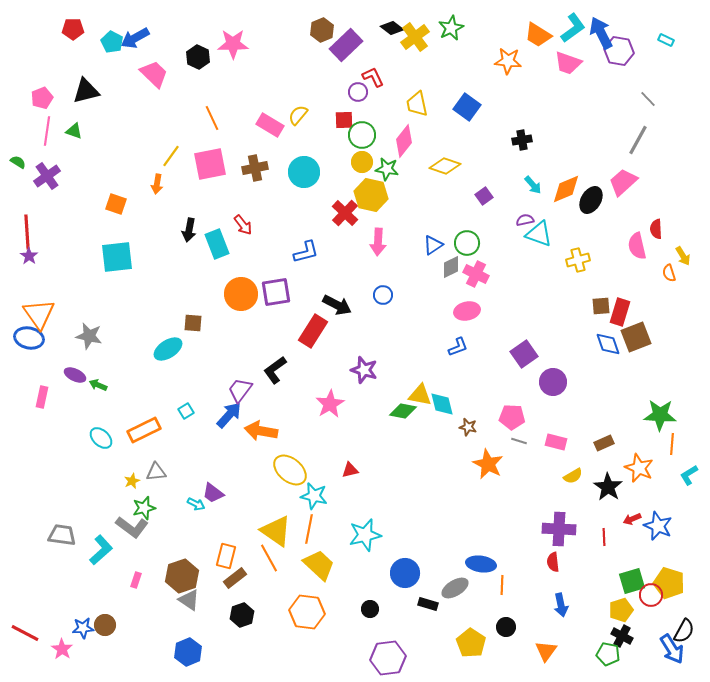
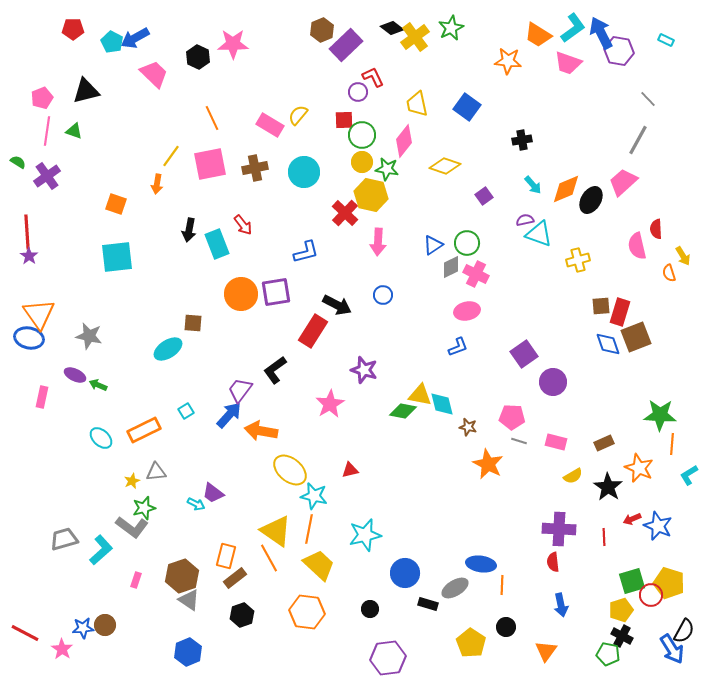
gray trapezoid at (62, 535): moved 2 px right, 4 px down; rotated 24 degrees counterclockwise
